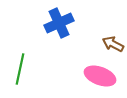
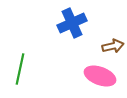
blue cross: moved 13 px right
brown arrow: moved 2 px down; rotated 140 degrees clockwise
